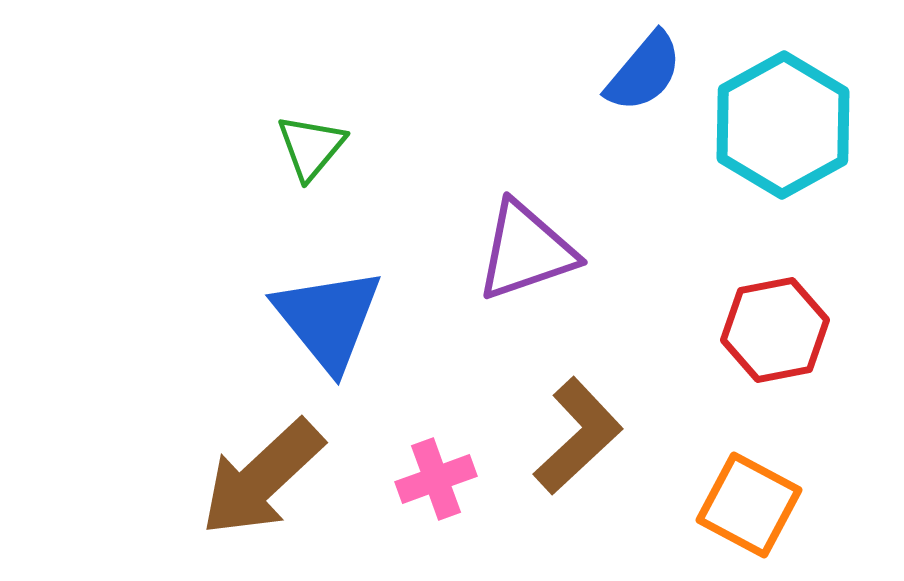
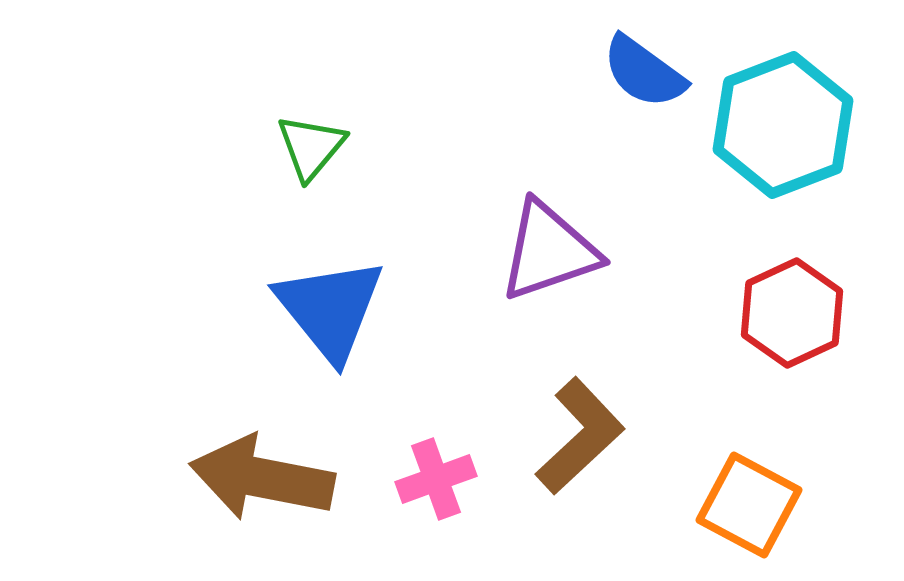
blue semicircle: rotated 86 degrees clockwise
cyan hexagon: rotated 8 degrees clockwise
purple triangle: moved 23 px right
blue triangle: moved 2 px right, 10 px up
red hexagon: moved 17 px right, 17 px up; rotated 14 degrees counterclockwise
brown L-shape: moved 2 px right
brown arrow: rotated 54 degrees clockwise
